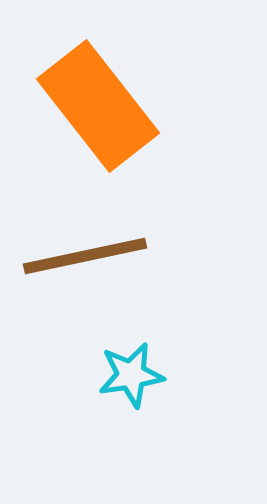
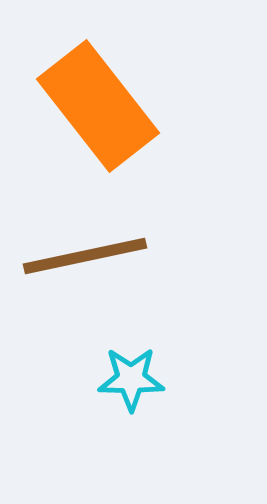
cyan star: moved 4 px down; rotated 10 degrees clockwise
